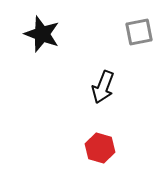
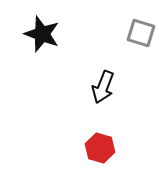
gray square: moved 2 px right, 1 px down; rotated 28 degrees clockwise
